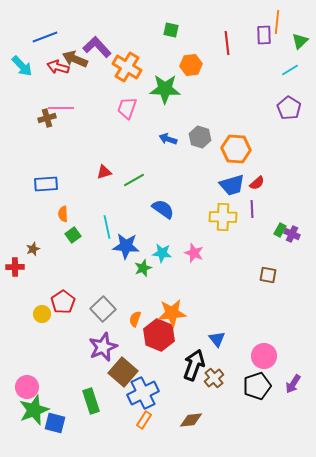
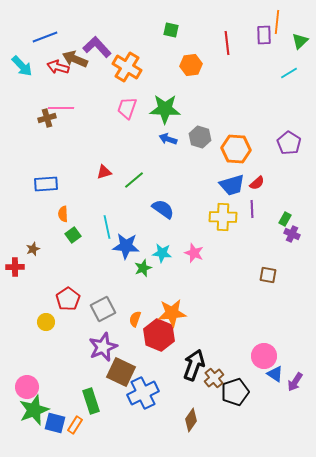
cyan line at (290, 70): moved 1 px left, 3 px down
green star at (165, 89): moved 20 px down
purple pentagon at (289, 108): moved 35 px down
green line at (134, 180): rotated 10 degrees counterclockwise
green rectangle at (280, 230): moved 5 px right, 11 px up
red pentagon at (63, 302): moved 5 px right, 3 px up
gray square at (103, 309): rotated 15 degrees clockwise
yellow circle at (42, 314): moved 4 px right, 8 px down
blue triangle at (217, 339): moved 58 px right, 35 px down; rotated 18 degrees counterclockwise
brown square at (123, 372): moved 2 px left; rotated 16 degrees counterclockwise
purple arrow at (293, 384): moved 2 px right, 2 px up
black pentagon at (257, 386): moved 22 px left, 6 px down
orange rectangle at (144, 420): moved 69 px left, 5 px down
brown diamond at (191, 420): rotated 50 degrees counterclockwise
